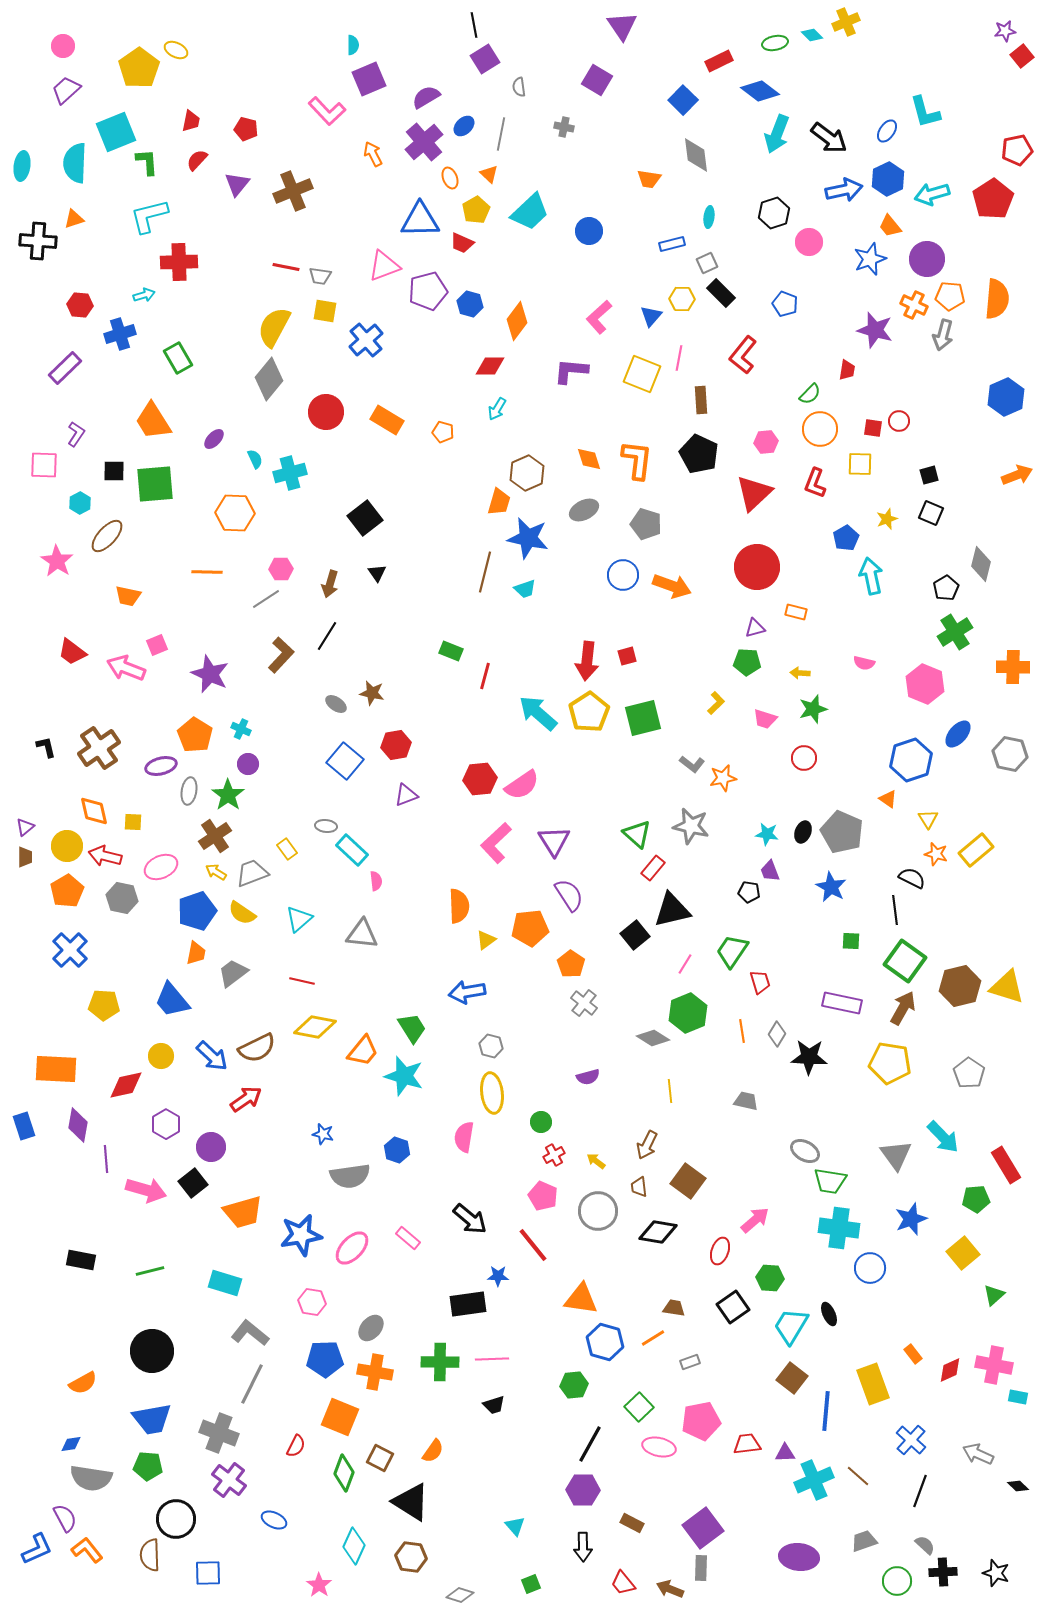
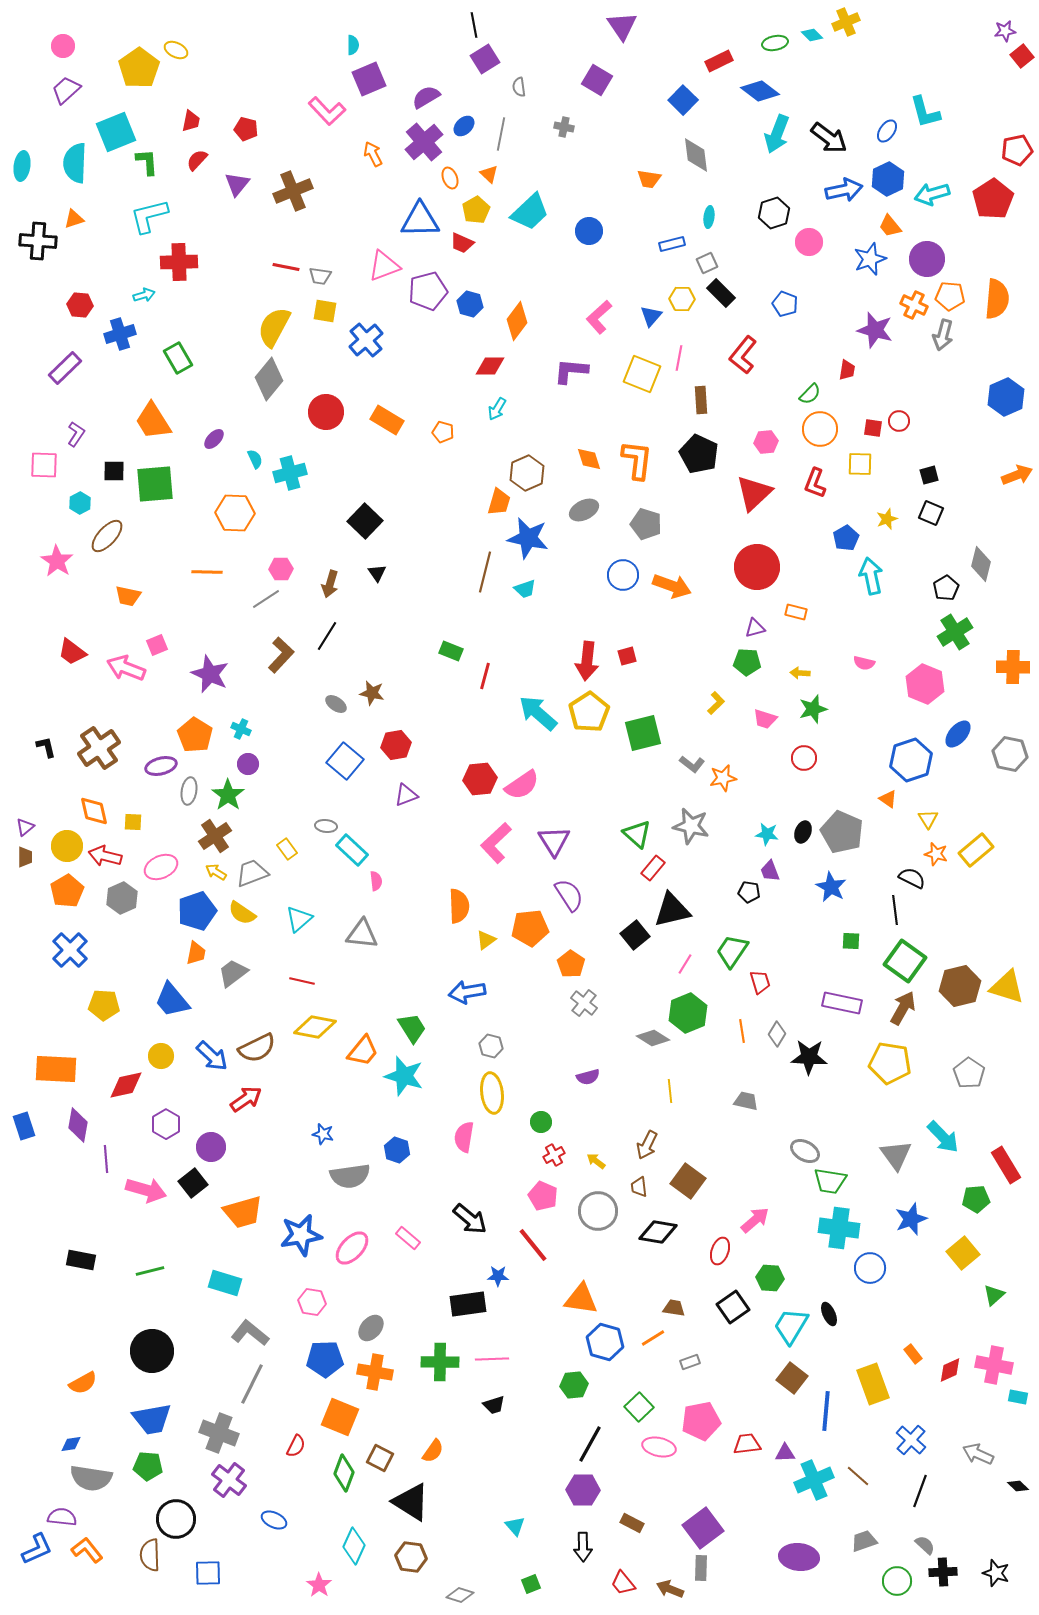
black square at (365, 518): moved 3 px down; rotated 8 degrees counterclockwise
green square at (643, 718): moved 15 px down
gray hexagon at (122, 898): rotated 24 degrees clockwise
purple semicircle at (65, 1518): moved 3 px left, 1 px up; rotated 56 degrees counterclockwise
